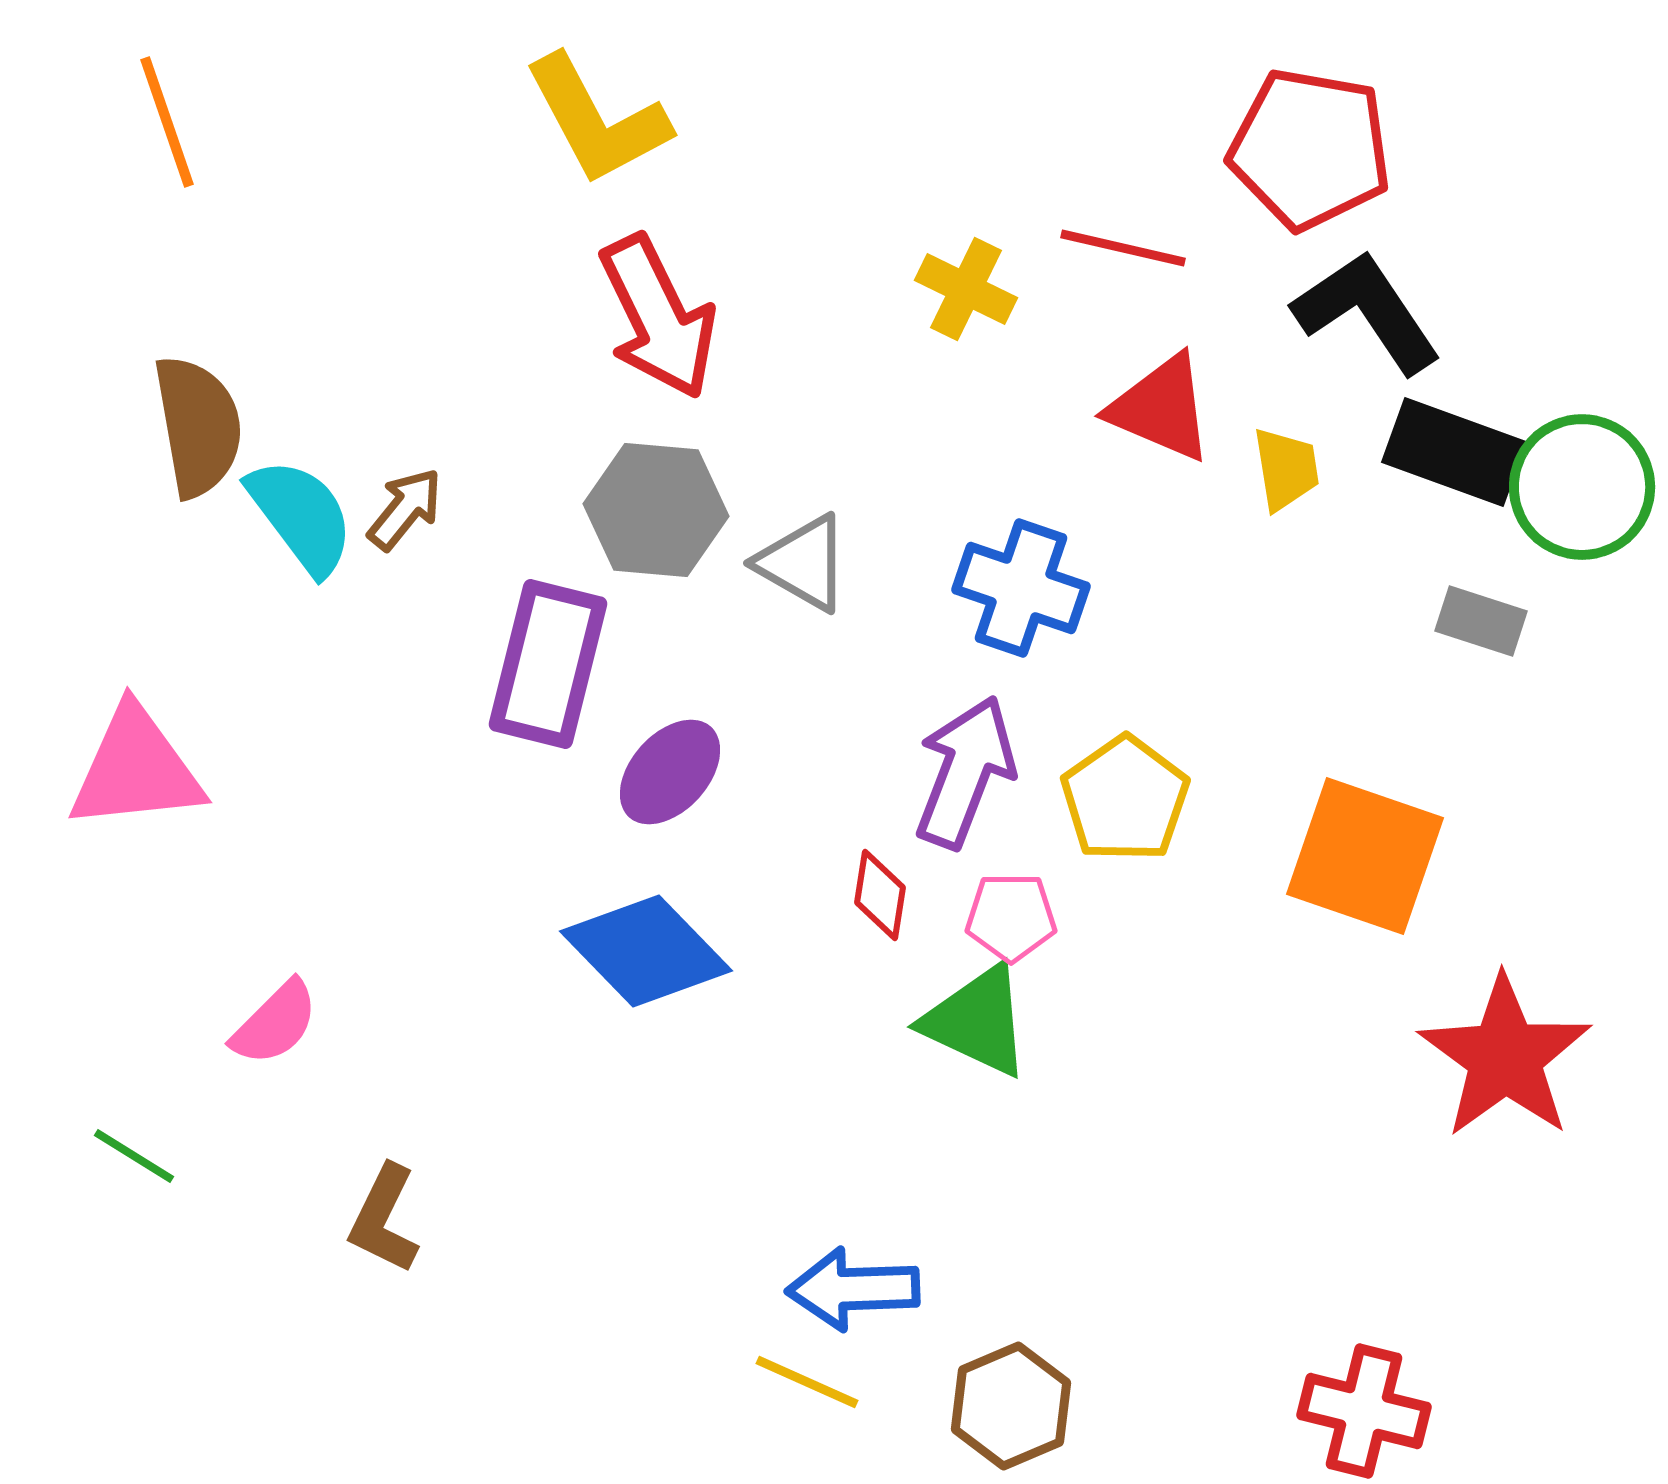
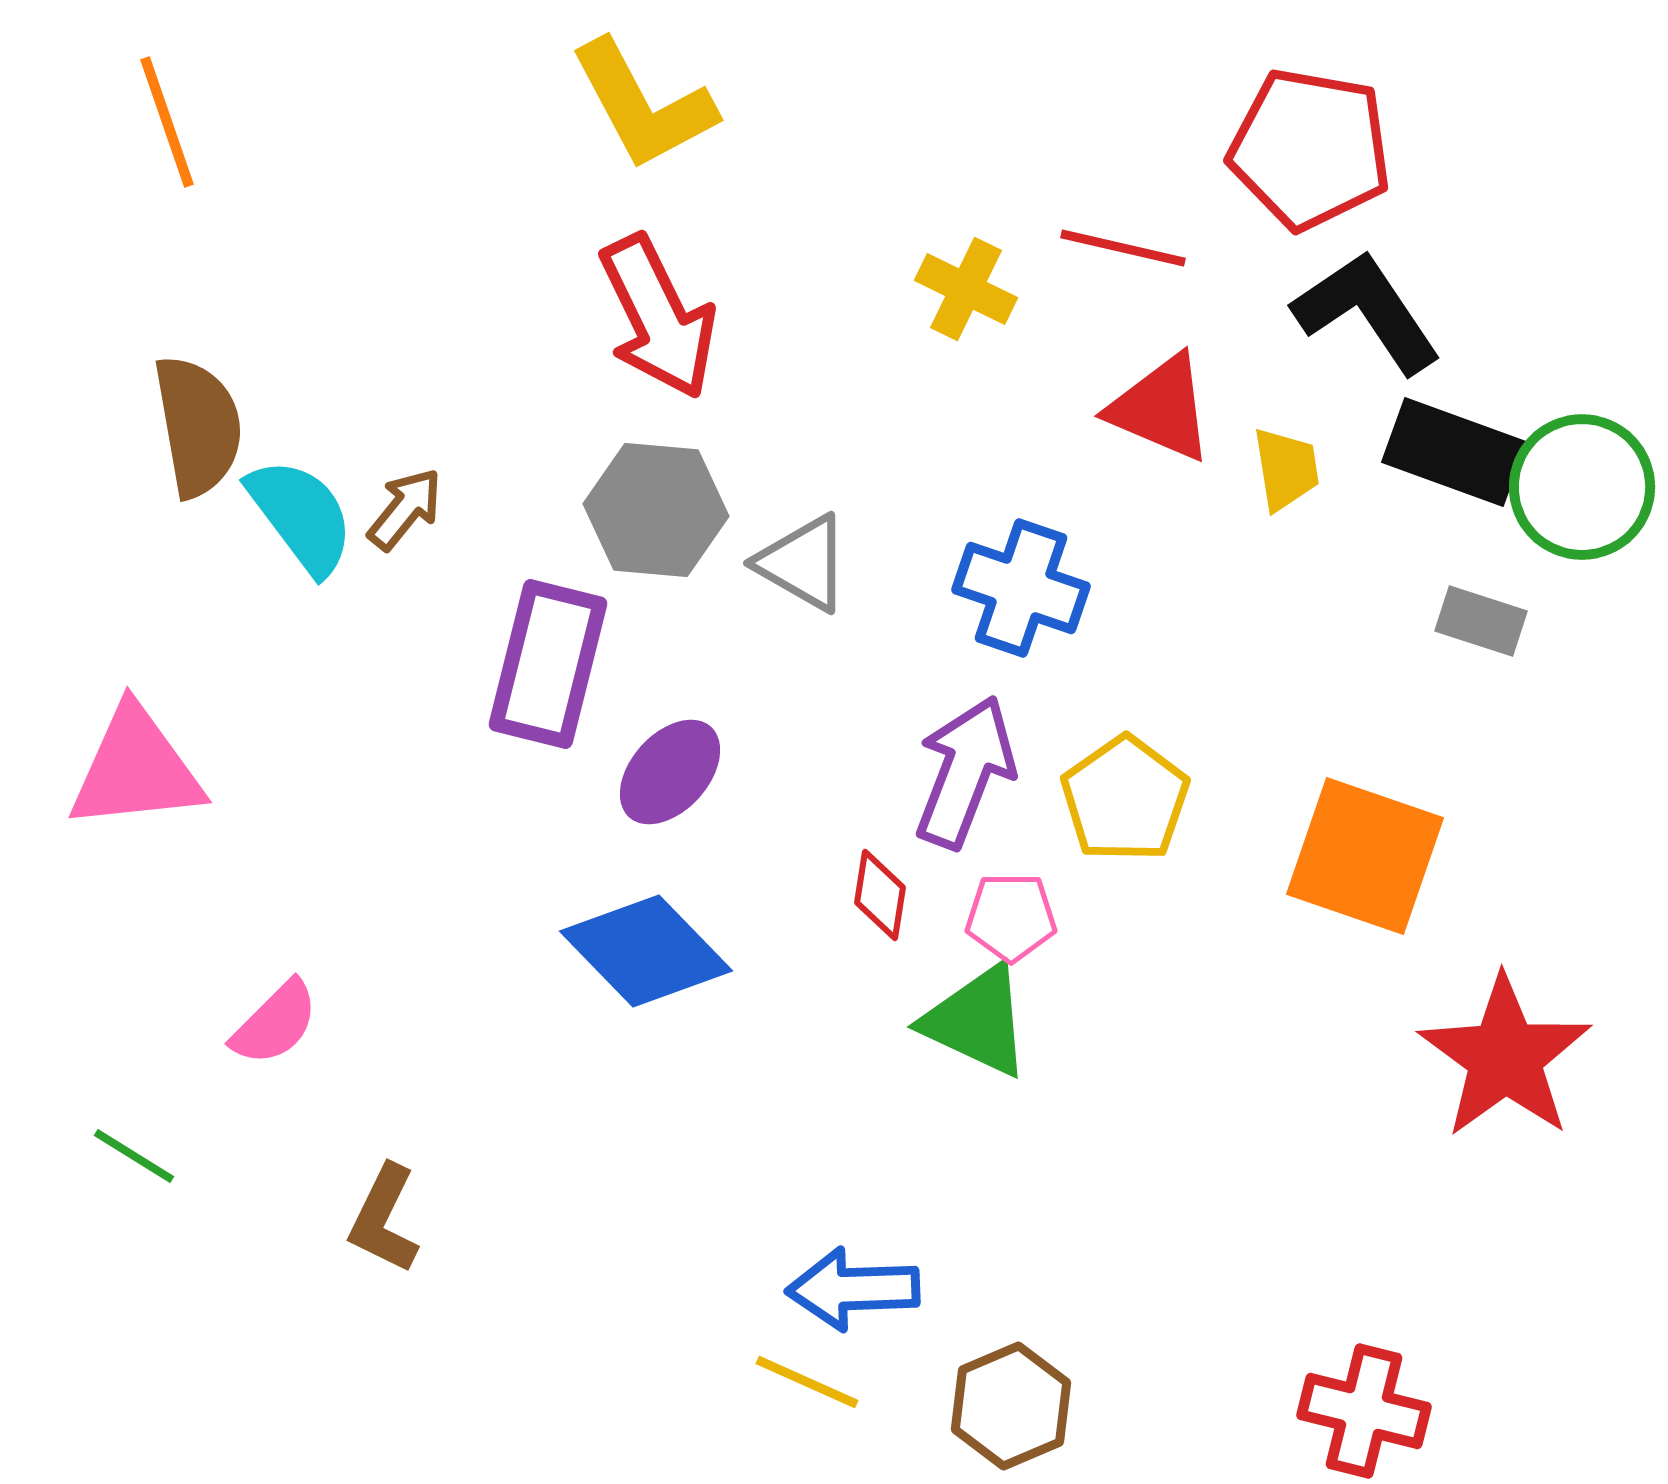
yellow L-shape: moved 46 px right, 15 px up
